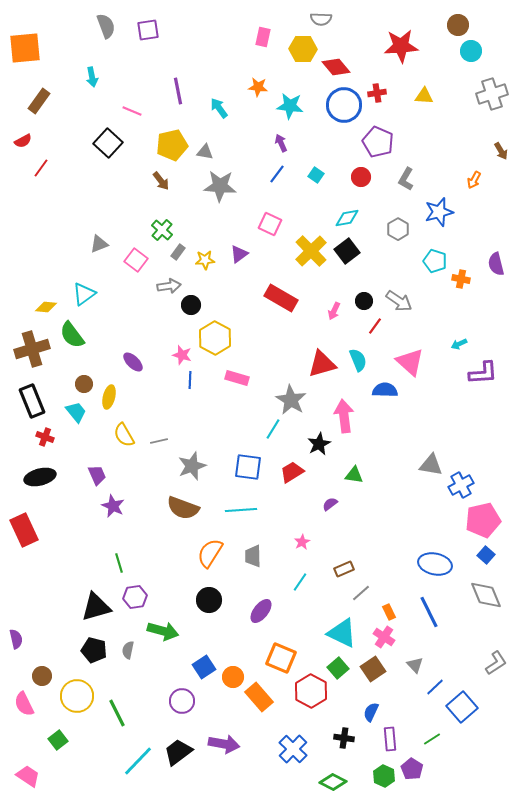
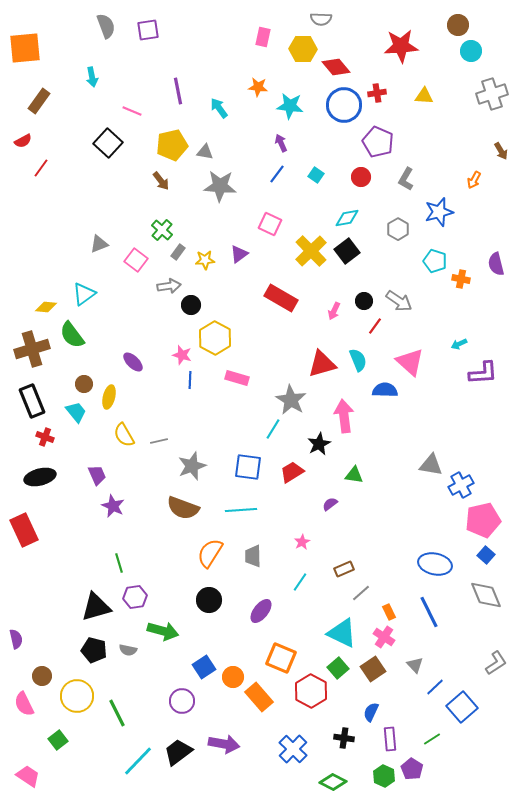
gray semicircle at (128, 650): rotated 90 degrees counterclockwise
